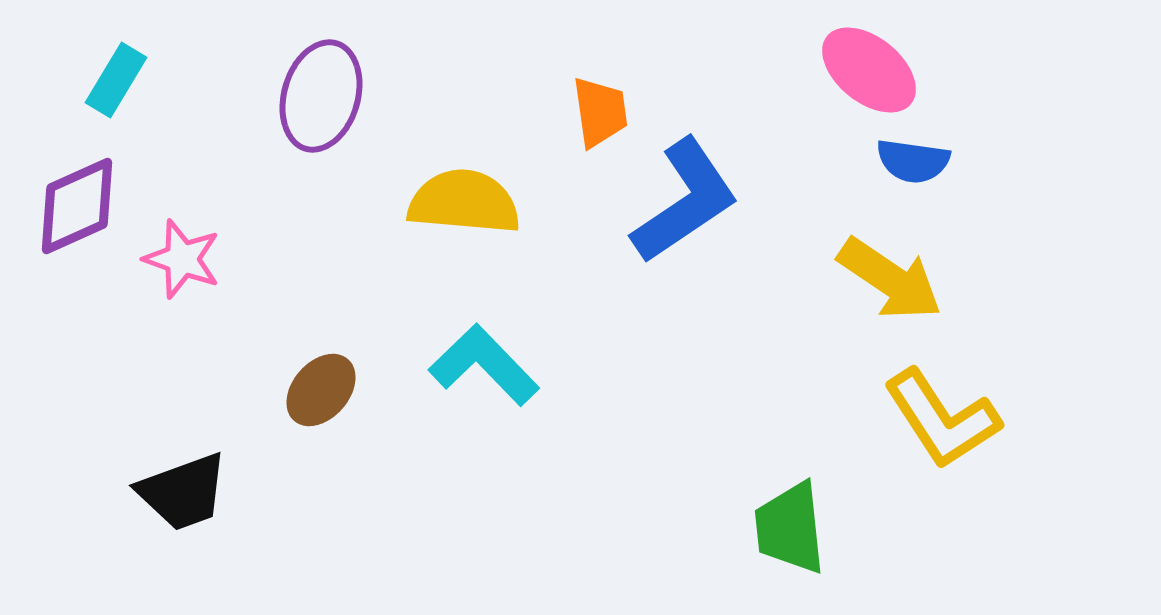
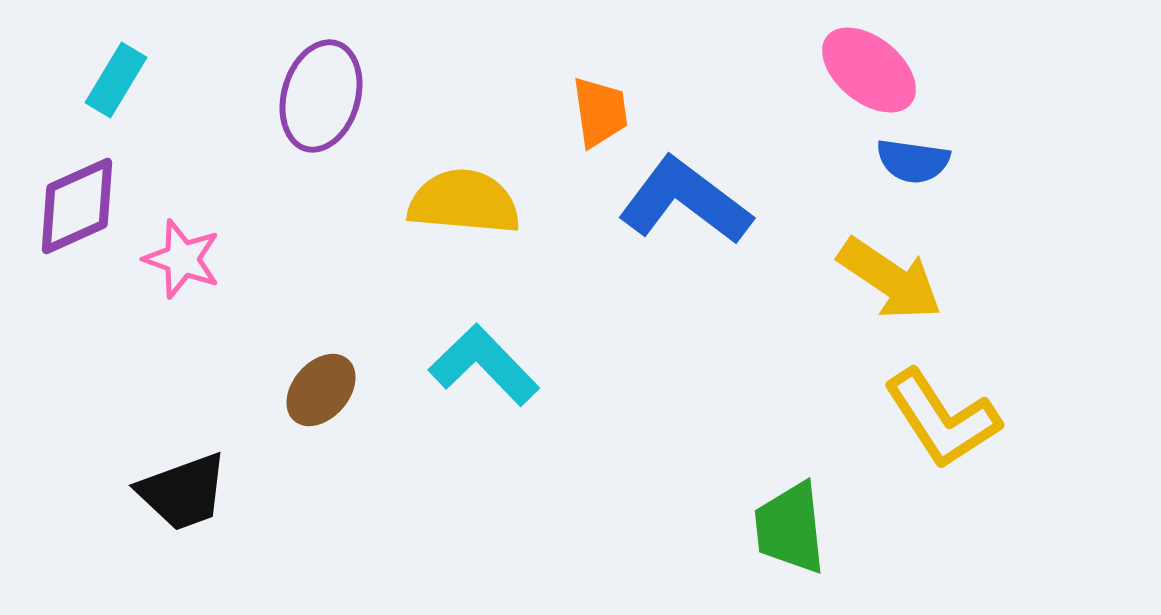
blue L-shape: rotated 109 degrees counterclockwise
